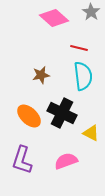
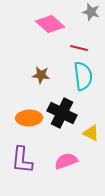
gray star: rotated 18 degrees counterclockwise
pink diamond: moved 4 px left, 6 px down
brown star: rotated 18 degrees clockwise
orange ellipse: moved 2 px down; rotated 45 degrees counterclockwise
purple L-shape: rotated 12 degrees counterclockwise
